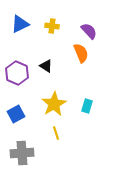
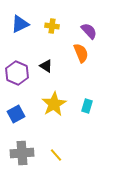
yellow line: moved 22 px down; rotated 24 degrees counterclockwise
